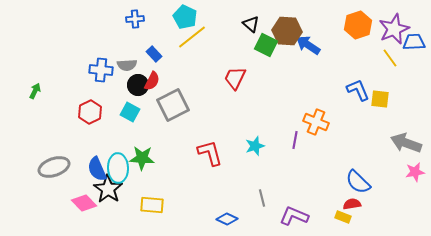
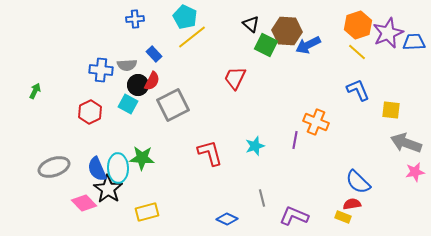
purple star at (394, 29): moved 6 px left, 4 px down
blue arrow at (308, 45): rotated 60 degrees counterclockwise
yellow line at (390, 58): moved 33 px left, 6 px up; rotated 12 degrees counterclockwise
yellow square at (380, 99): moved 11 px right, 11 px down
cyan square at (130, 112): moved 2 px left, 8 px up
yellow rectangle at (152, 205): moved 5 px left, 7 px down; rotated 20 degrees counterclockwise
